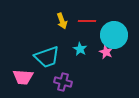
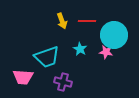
pink star: rotated 16 degrees counterclockwise
